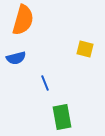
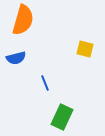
green rectangle: rotated 35 degrees clockwise
